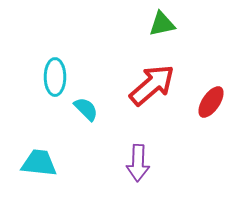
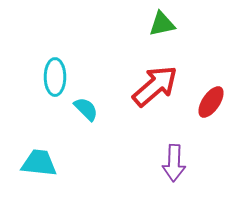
red arrow: moved 3 px right, 1 px down
purple arrow: moved 36 px right
